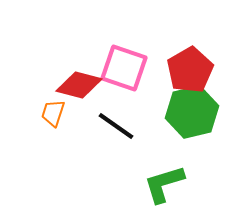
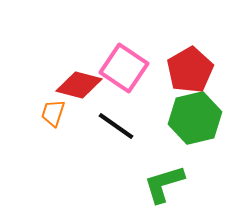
pink square: rotated 15 degrees clockwise
green hexagon: moved 3 px right, 6 px down
